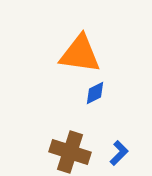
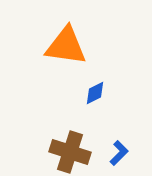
orange triangle: moved 14 px left, 8 px up
